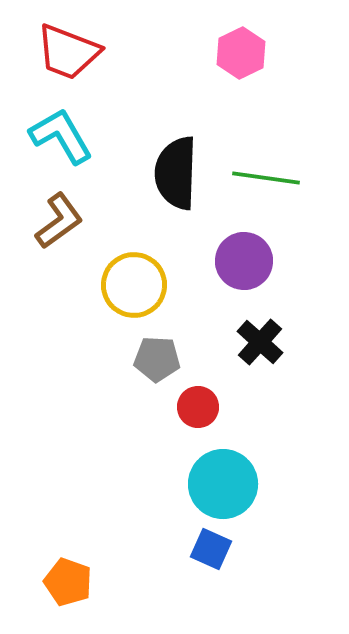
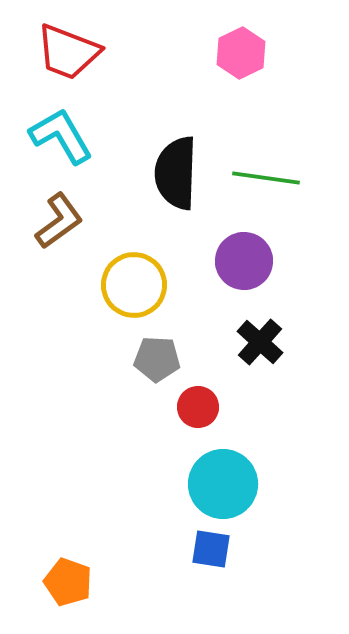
blue square: rotated 15 degrees counterclockwise
